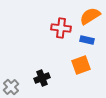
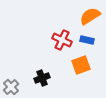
red cross: moved 1 px right, 12 px down; rotated 18 degrees clockwise
